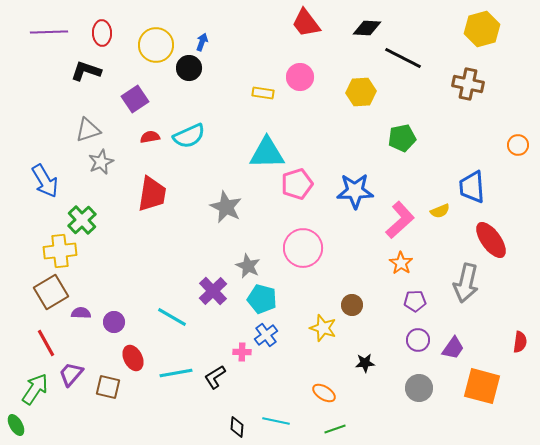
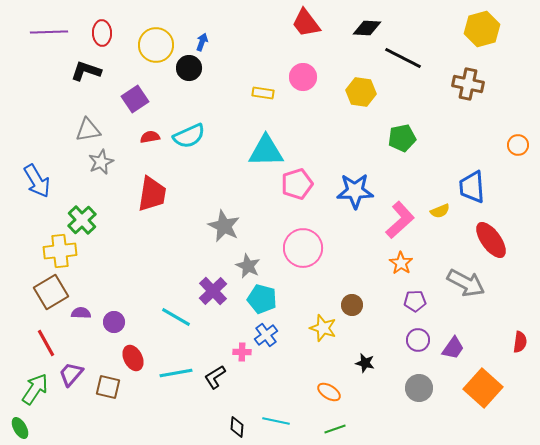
pink circle at (300, 77): moved 3 px right
yellow hexagon at (361, 92): rotated 12 degrees clockwise
gray triangle at (88, 130): rotated 8 degrees clockwise
cyan triangle at (267, 153): moved 1 px left, 2 px up
blue arrow at (45, 181): moved 8 px left
gray star at (226, 207): moved 2 px left, 19 px down
gray arrow at (466, 283): rotated 75 degrees counterclockwise
cyan line at (172, 317): moved 4 px right
black star at (365, 363): rotated 18 degrees clockwise
orange square at (482, 386): moved 1 px right, 2 px down; rotated 27 degrees clockwise
orange ellipse at (324, 393): moved 5 px right, 1 px up
green ellipse at (16, 425): moved 4 px right, 3 px down
